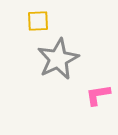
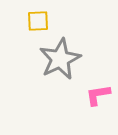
gray star: moved 2 px right
